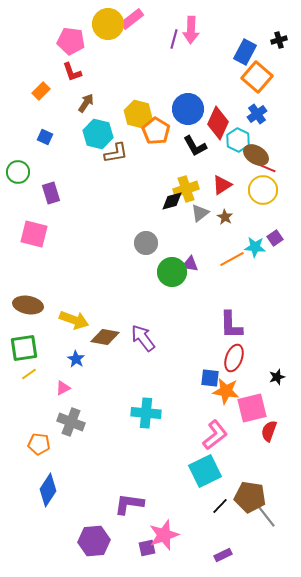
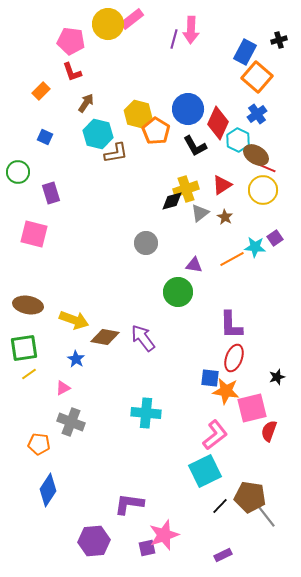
purple triangle at (190, 264): moved 4 px right, 1 px down
green circle at (172, 272): moved 6 px right, 20 px down
